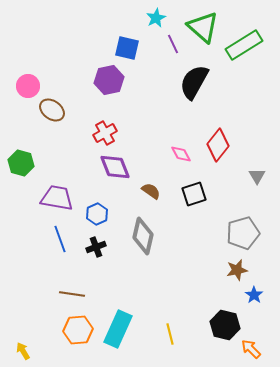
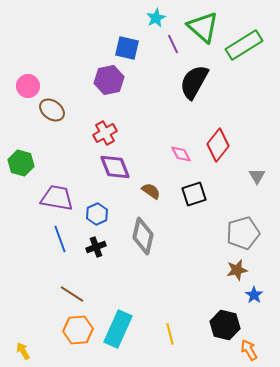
brown line: rotated 25 degrees clockwise
orange arrow: moved 2 px left, 1 px down; rotated 15 degrees clockwise
